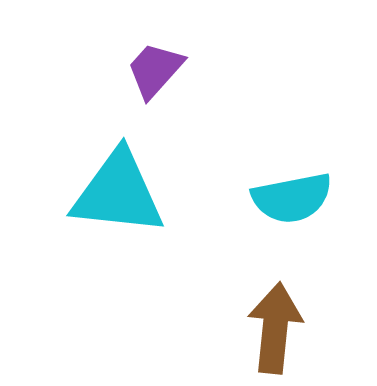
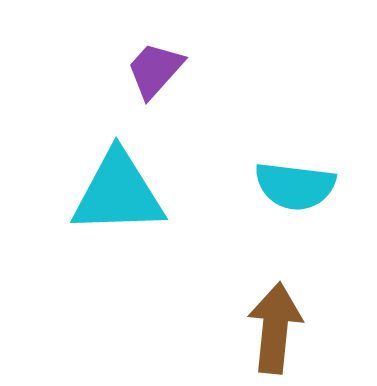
cyan triangle: rotated 8 degrees counterclockwise
cyan semicircle: moved 3 px right, 12 px up; rotated 18 degrees clockwise
